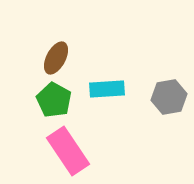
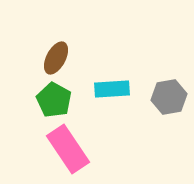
cyan rectangle: moved 5 px right
pink rectangle: moved 2 px up
